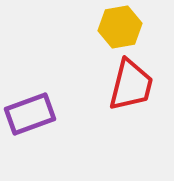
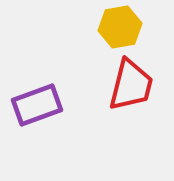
purple rectangle: moved 7 px right, 9 px up
